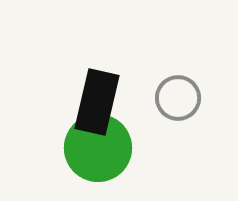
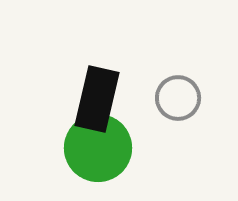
black rectangle: moved 3 px up
